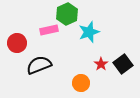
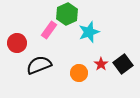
pink rectangle: rotated 42 degrees counterclockwise
orange circle: moved 2 px left, 10 px up
